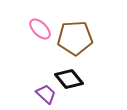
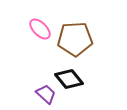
brown pentagon: moved 1 px down
